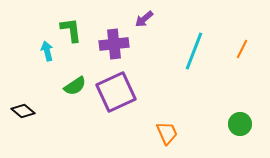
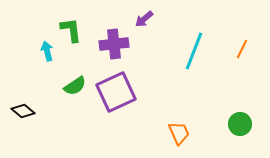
orange trapezoid: moved 12 px right
